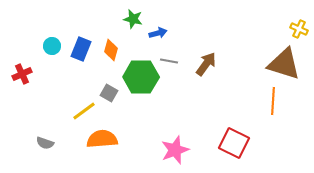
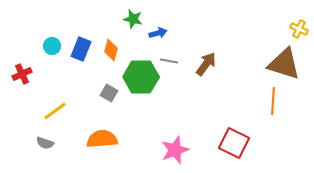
yellow line: moved 29 px left
